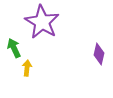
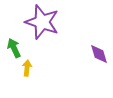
purple star: rotated 12 degrees counterclockwise
purple diamond: rotated 30 degrees counterclockwise
